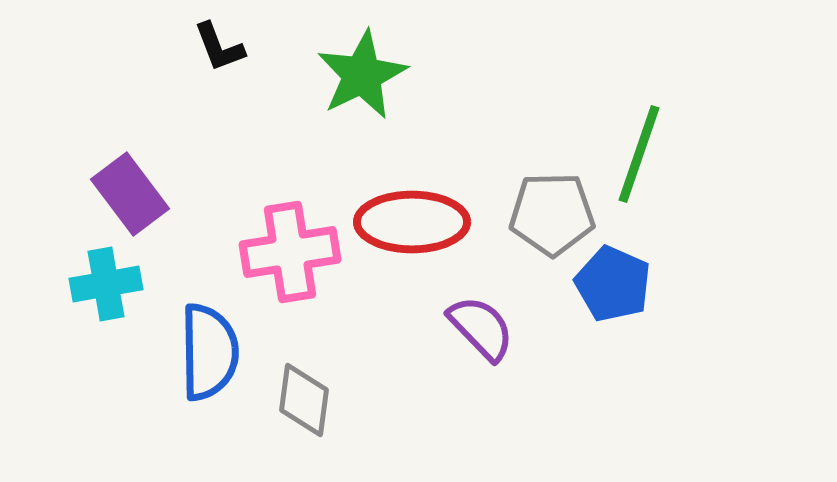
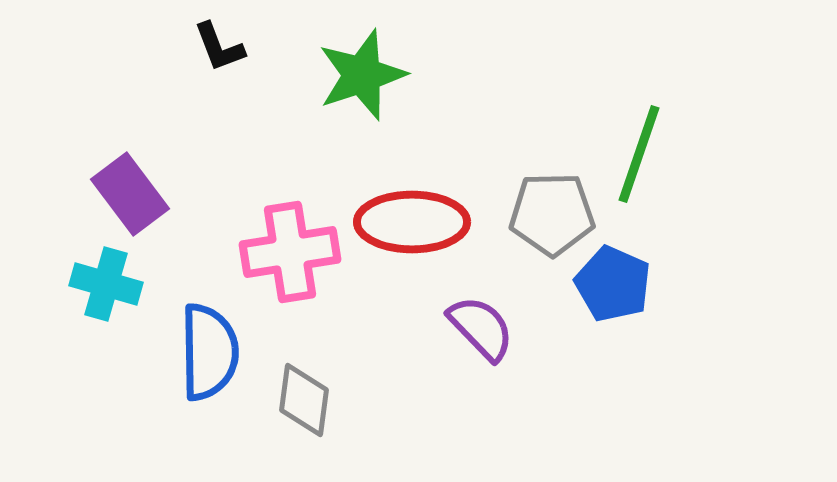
green star: rotated 8 degrees clockwise
cyan cross: rotated 26 degrees clockwise
